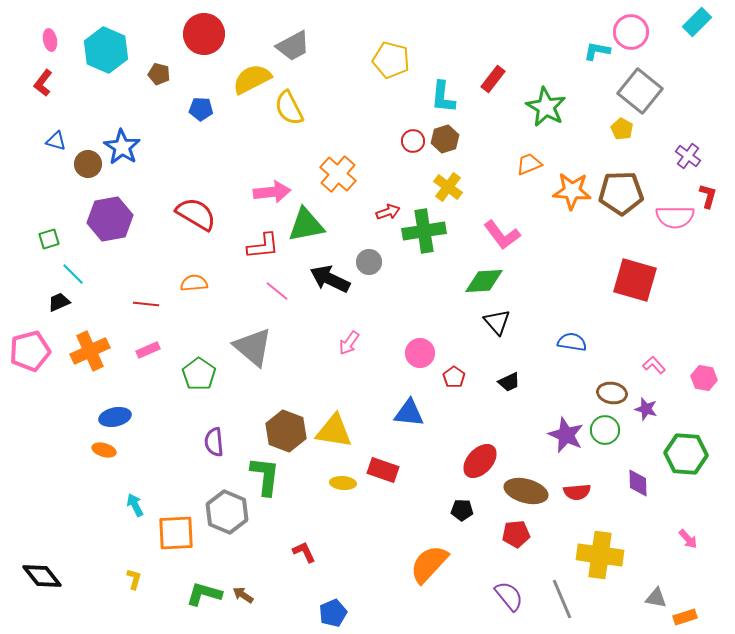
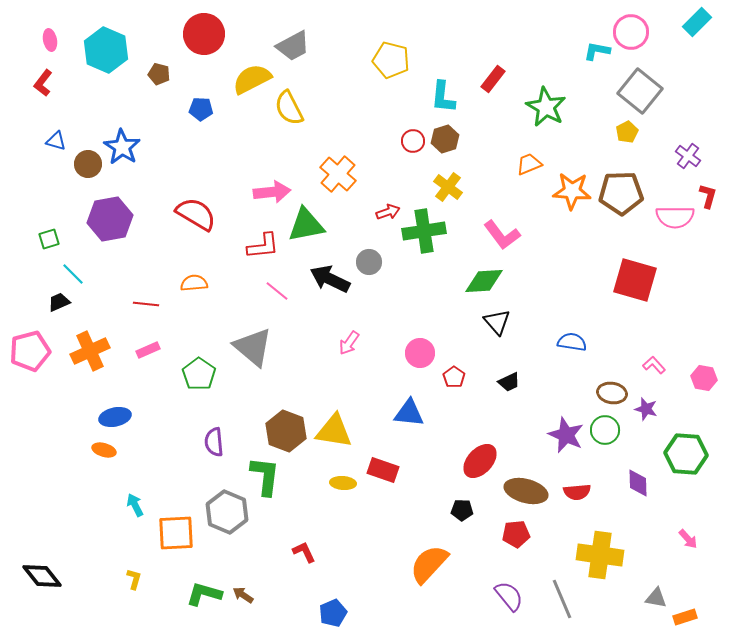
yellow pentagon at (622, 129): moved 5 px right, 3 px down; rotated 15 degrees clockwise
